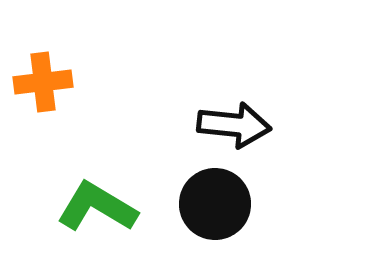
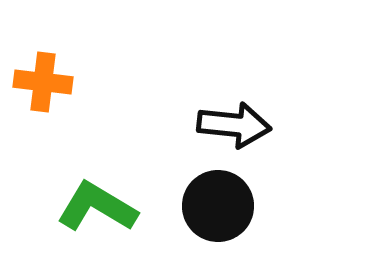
orange cross: rotated 14 degrees clockwise
black circle: moved 3 px right, 2 px down
